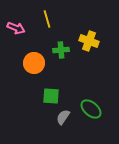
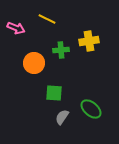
yellow line: rotated 48 degrees counterclockwise
yellow cross: rotated 30 degrees counterclockwise
green square: moved 3 px right, 3 px up
gray semicircle: moved 1 px left
